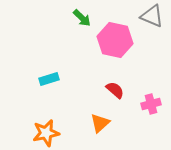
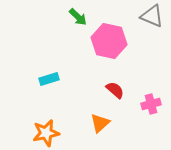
green arrow: moved 4 px left, 1 px up
pink hexagon: moved 6 px left, 1 px down
